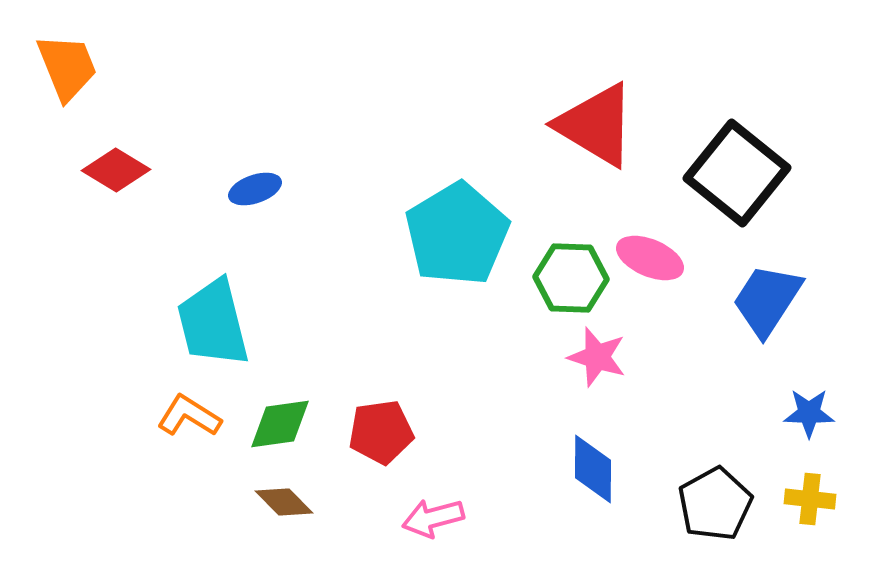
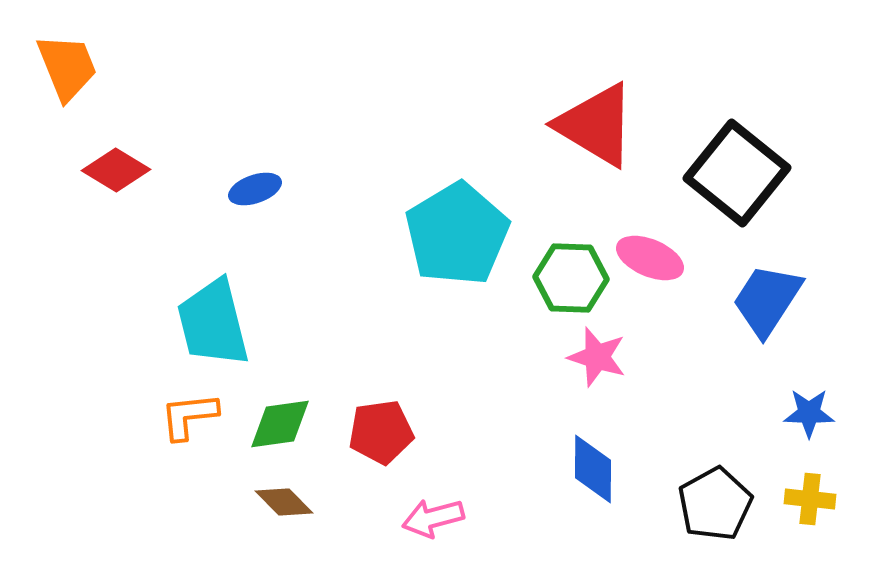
orange L-shape: rotated 38 degrees counterclockwise
